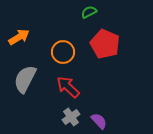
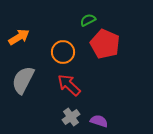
green semicircle: moved 1 px left, 8 px down
gray semicircle: moved 2 px left, 1 px down
red arrow: moved 1 px right, 2 px up
purple semicircle: rotated 30 degrees counterclockwise
